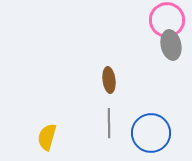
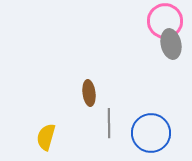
pink circle: moved 2 px left, 1 px down
gray ellipse: moved 1 px up
brown ellipse: moved 20 px left, 13 px down
yellow semicircle: moved 1 px left
